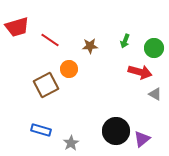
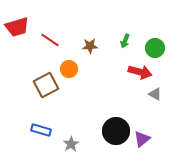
green circle: moved 1 px right
gray star: moved 1 px down
